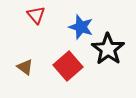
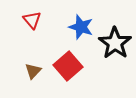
red triangle: moved 4 px left, 5 px down
black star: moved 7 px right, 6 px up
brown triangle: moved 8 px right, 4 px down; rotated 36 degrees clockwise
